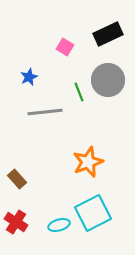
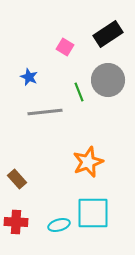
black rectangle: rotated 8 degrees counterclockwise
blue star: rotated 24 degrees counterclockwise
cyan square: rotated 27 degrees clockwise
red cross: rotated 30 degrees counterclockwise
